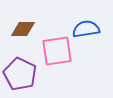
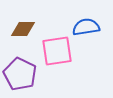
blue semicircle: moved 2 px up
